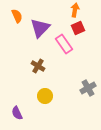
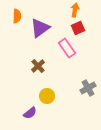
orange semicircle: rotated 24 degrees clockwise
purple triangle: rotated 10 degrees clockwise
pink rectangle: moved 3 px right, 4 px down
brown cross: rotated 16 degrees clockwise
yellow circle: moved 2 px right
purple semicircle: moved 13 px right; rotated 104 degrees counterclockwise
